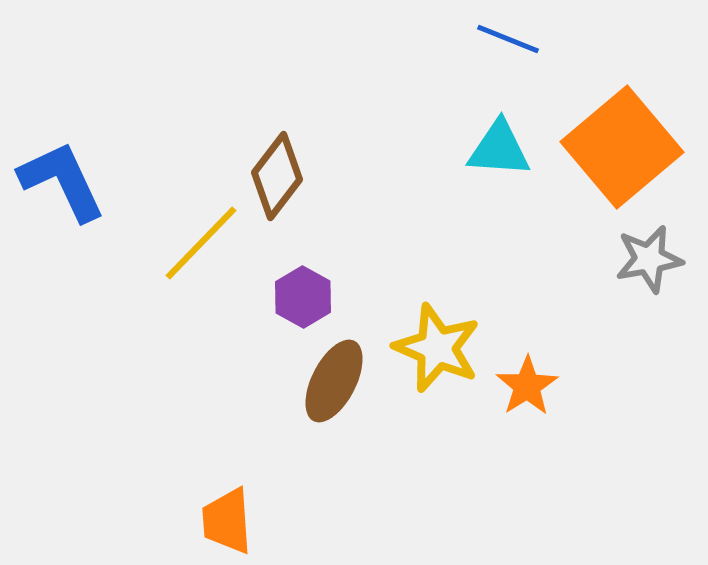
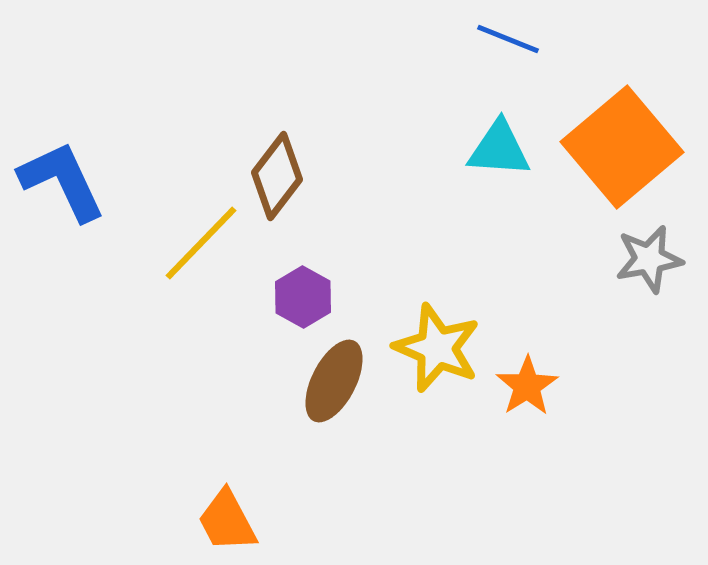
orange trapezoid: rotated 24 degrees counterclockwise
